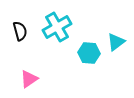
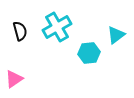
cyan triangle: moved 7 px up
cyan hexagon: rotated 10 degrees counterclockwise
pink triangle: moved 15 px left
